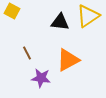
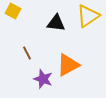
yellow square: moved 1 px right
black triangle: moved 4 px left, 1 px down
orange triangle: moved 5 px down
purple star: moved 2 px right, 1 px down; rotated 12 degrees clockwise
